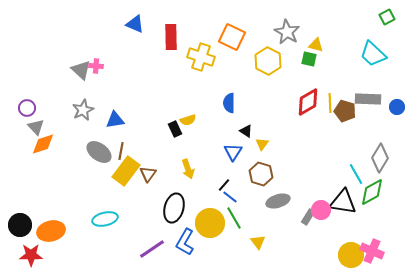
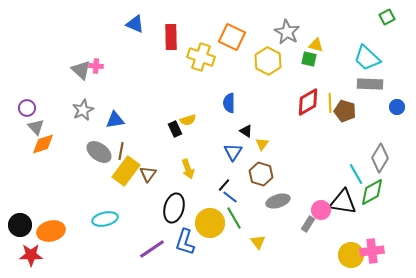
cyan trapezoid at (373, 54): moved 6 px left, 4 px down
gray rectangle at (368, 99): moved 2 px right, 15 px up
gray rectangle at (308, 217): moved 7 px down
blue L-shape at (185, 242): rotated 12 degrees counterclockwise
pink cross at (372, 251): rotated 30 degrees counterclockwise
